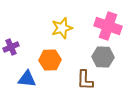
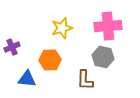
pink cross: rotated 24 degrees counterclockwise
purple cross: moved 1 px right
gray hexagon: rotated 10 degrees clockwise
